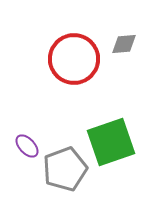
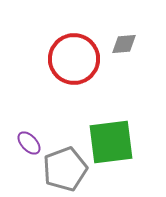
green square: rotated 12 degrees clockwise
purple ellipse: moved 2 px right, 3 px up
